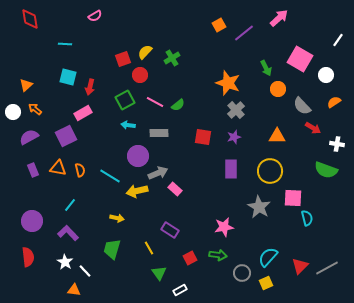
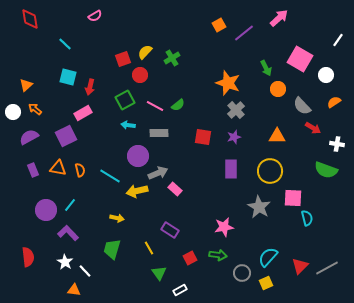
cyan line at (65, 44): rotated 40 degrees clockwise
pink line at (155, 102): moved 4 px down
purple circle at (32, 221): moved 14 px right, 11 px up
